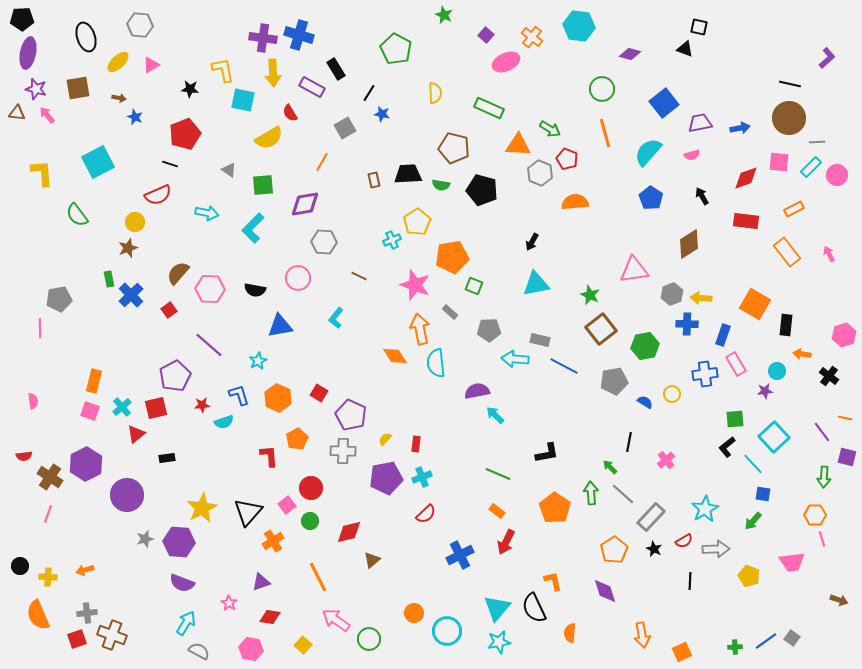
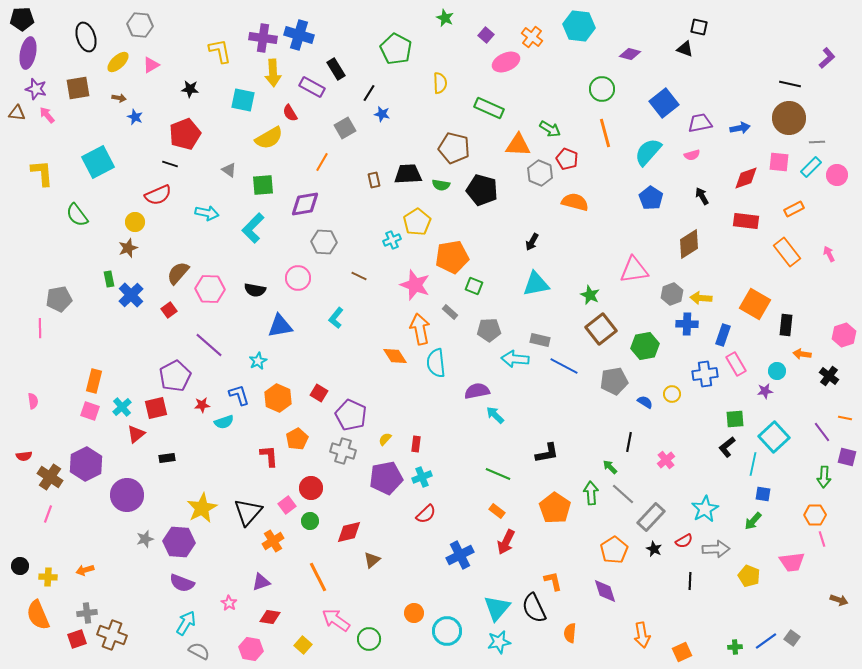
green star at (444, 15): moved 1 px right, 3 px down
yellow L-shape at (223, 70): moved 3 px left, 19 px up
yellow semicircle at (435, 93): moved 5 px right, 10 px up
orange semicircle at (575, 202): rotated 20 degrees clockwise
gray cross at (343, 451): rotated 15 degrees clockwise
cyan line at (753, 464): rotated 55 degrees clockwise
